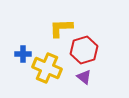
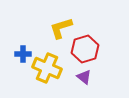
yellow L-shape: rotated 15 degrees counterclockwise
red hexagon: moved 1 px right, 1 px up
